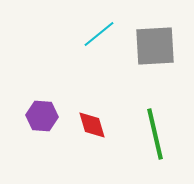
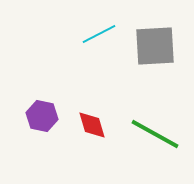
cyan line: rotated 12 degrees clockwise
purple hexagon: rotated 8 degrees clockwise
green line: rotated 48 degrees counterclockwise
